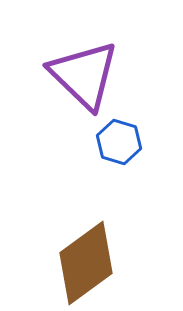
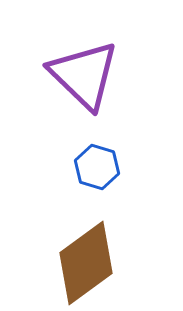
blue hexagon: moved 22 px left, 25 px down
